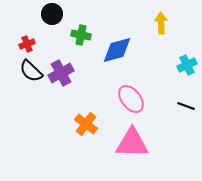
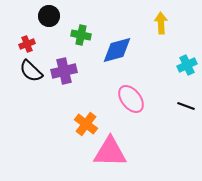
black circle: moved 3 px left, 2 px down
purple cross: moved 3 px right, 2 px up; rotated 15 degrees clockwise
pink triangle: moved 22 px left, 9 px down
